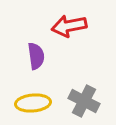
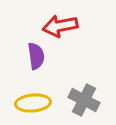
red arrow: moved 9 px left
gray cross: moved 1 px up
